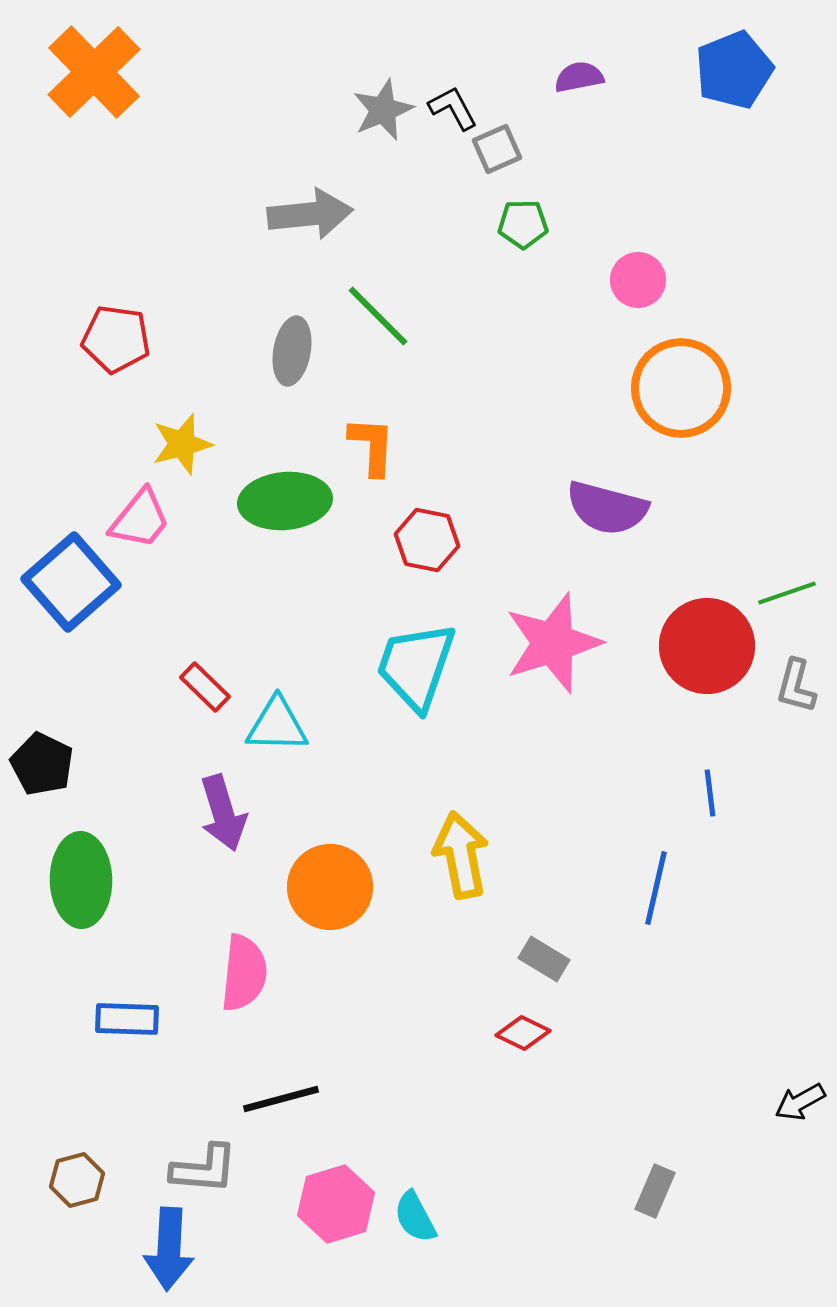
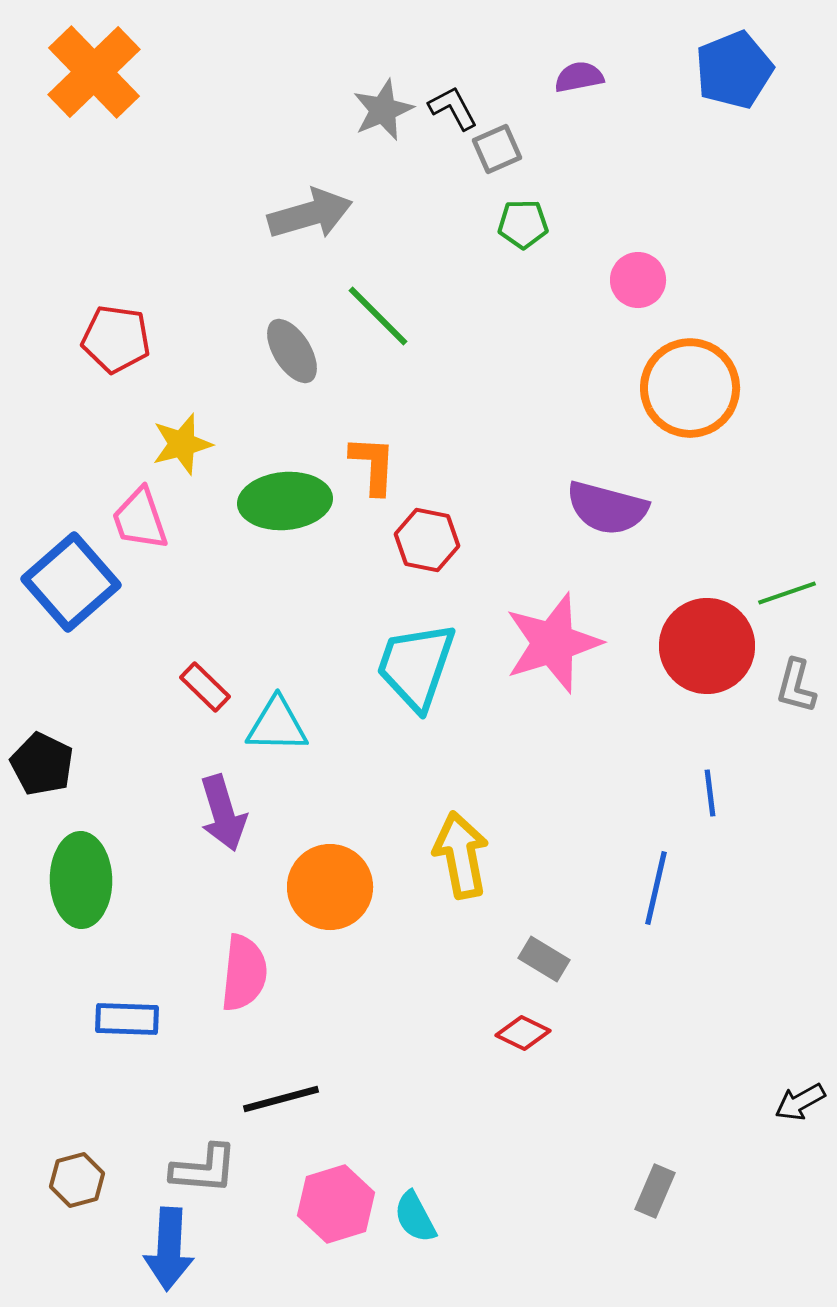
gray arrow at (310, 214): rotated 10 degrees counterclockwise
gray ellipse at (292, 351): rotated 42 degrees counterclockwise
orange circle at (681, 388): moved 9 px right
orange L-shape at (372, 446): moved 1 px right, 19 px down
pink trapezoid at (140, 519): rotated 122 degrees clockwise
